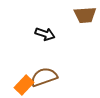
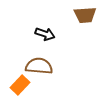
brown semicircle: moved 5 px left, 11 px up; rotated 24 degrees clockwise
orange rectangle: moved 4 px left
